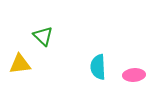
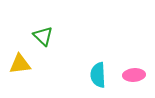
cyan semicircle: moved 8 px down
